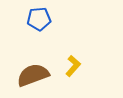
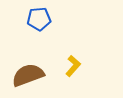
brown semicircle: moved 5 px left
